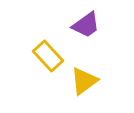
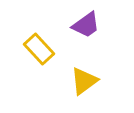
yellow rectangle: moved 9 px left, 7 px up
